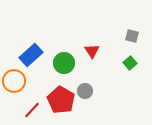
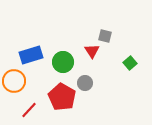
gray square: moved 27 px left
blue rectangle: rotated 25 degrees clockwise
green circle: moved 1 px left, 1 px up
gray circle: moved 8 px up
red pentagon: moved 1 px right, 3 px up
red line: moved 3 px left
